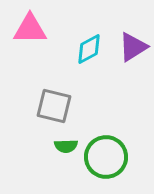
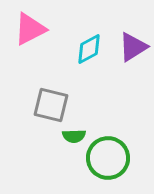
pink triangle: rotated 27 degrees counterclockwise
gray square: moved 3 px left, 1 px up
green semicircle: moved 8 px right, 10 px up
green circle: moved 2 px right, 1 px down
